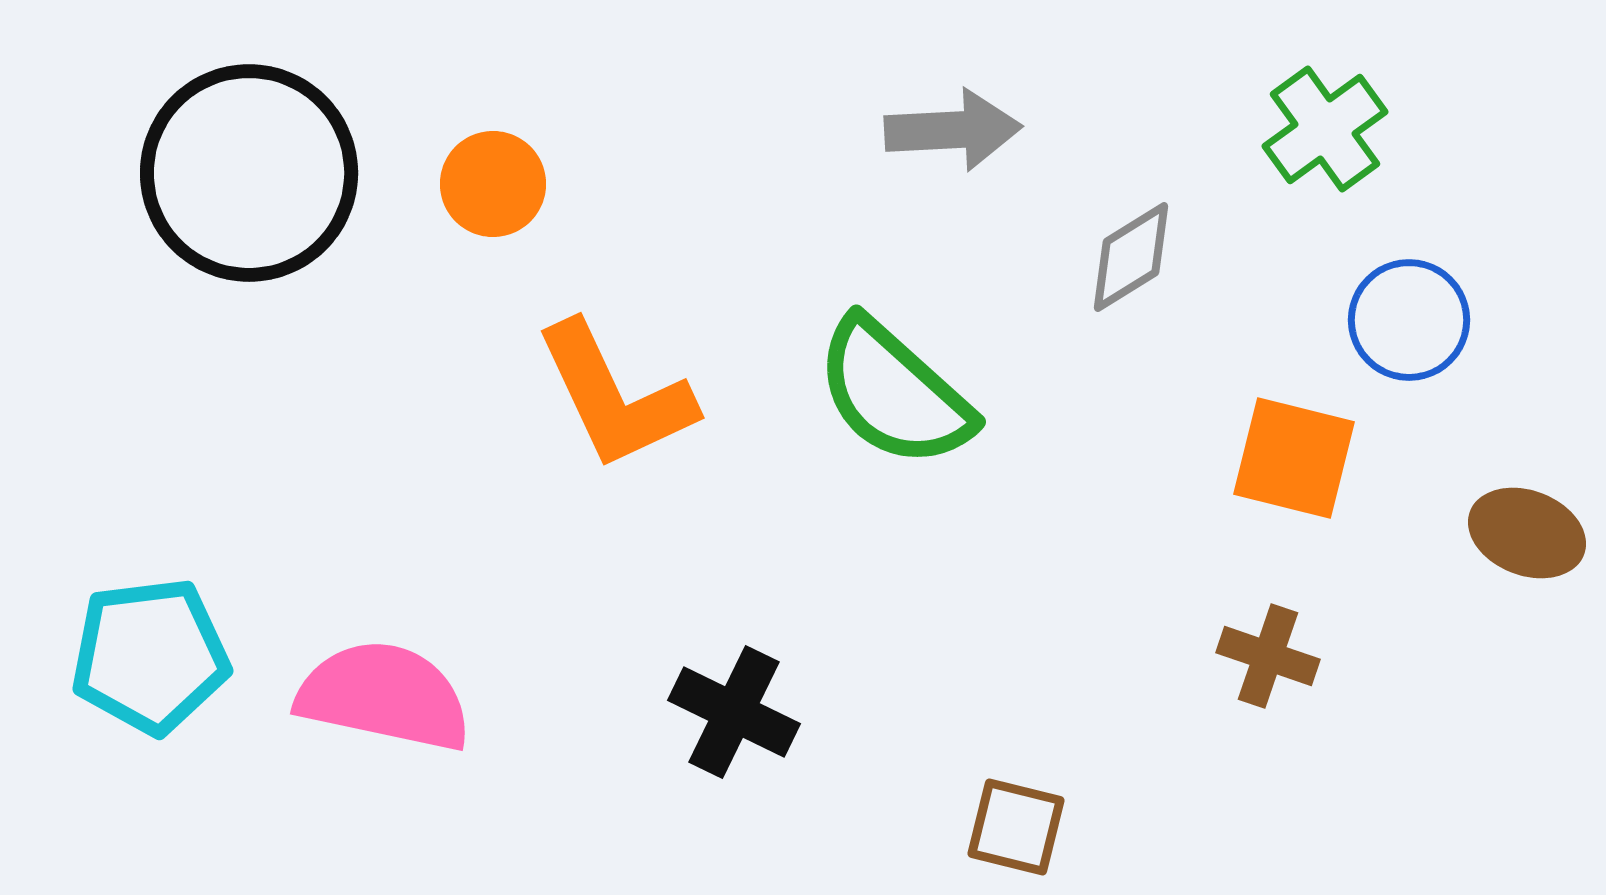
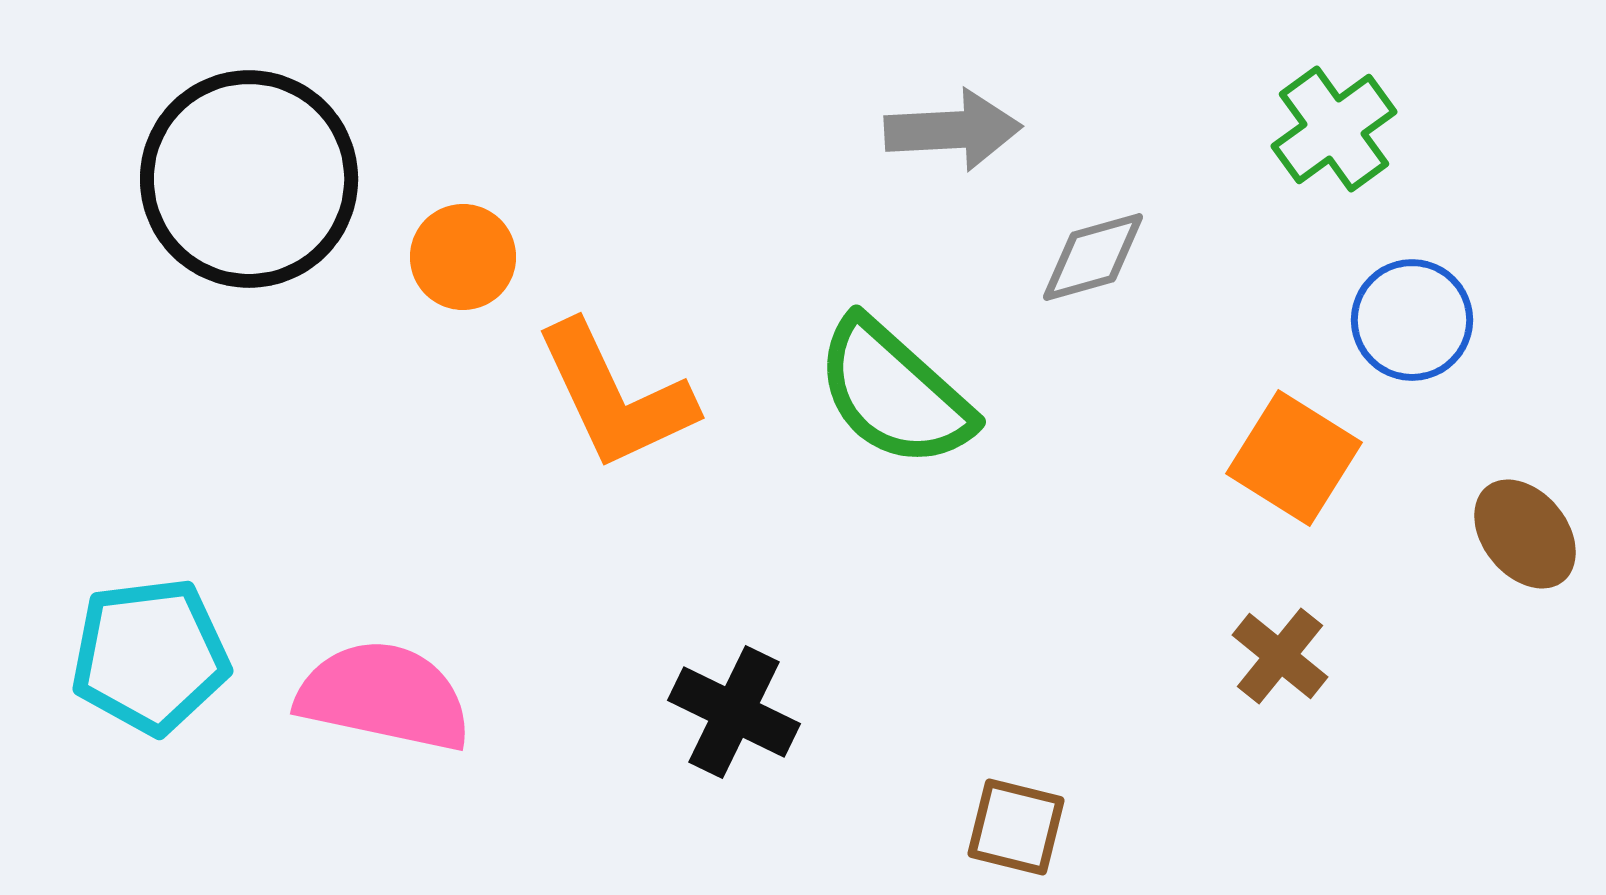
green cross: moved 9 px right
black circle: moved 6 px down
orange circle: moved 30 px left, 73 px down
gray diamond: moved 38 px left; rotated 16 degrees clockwise
blue circle: moved 3 px right
orange square: rotated 18 degrees clockwise
brown ellipse: moved 2 px left, 1 px down; rotated 30 degrees clockwise
brown cross: moved 12 px right; rotated 20 degrees clockwise
